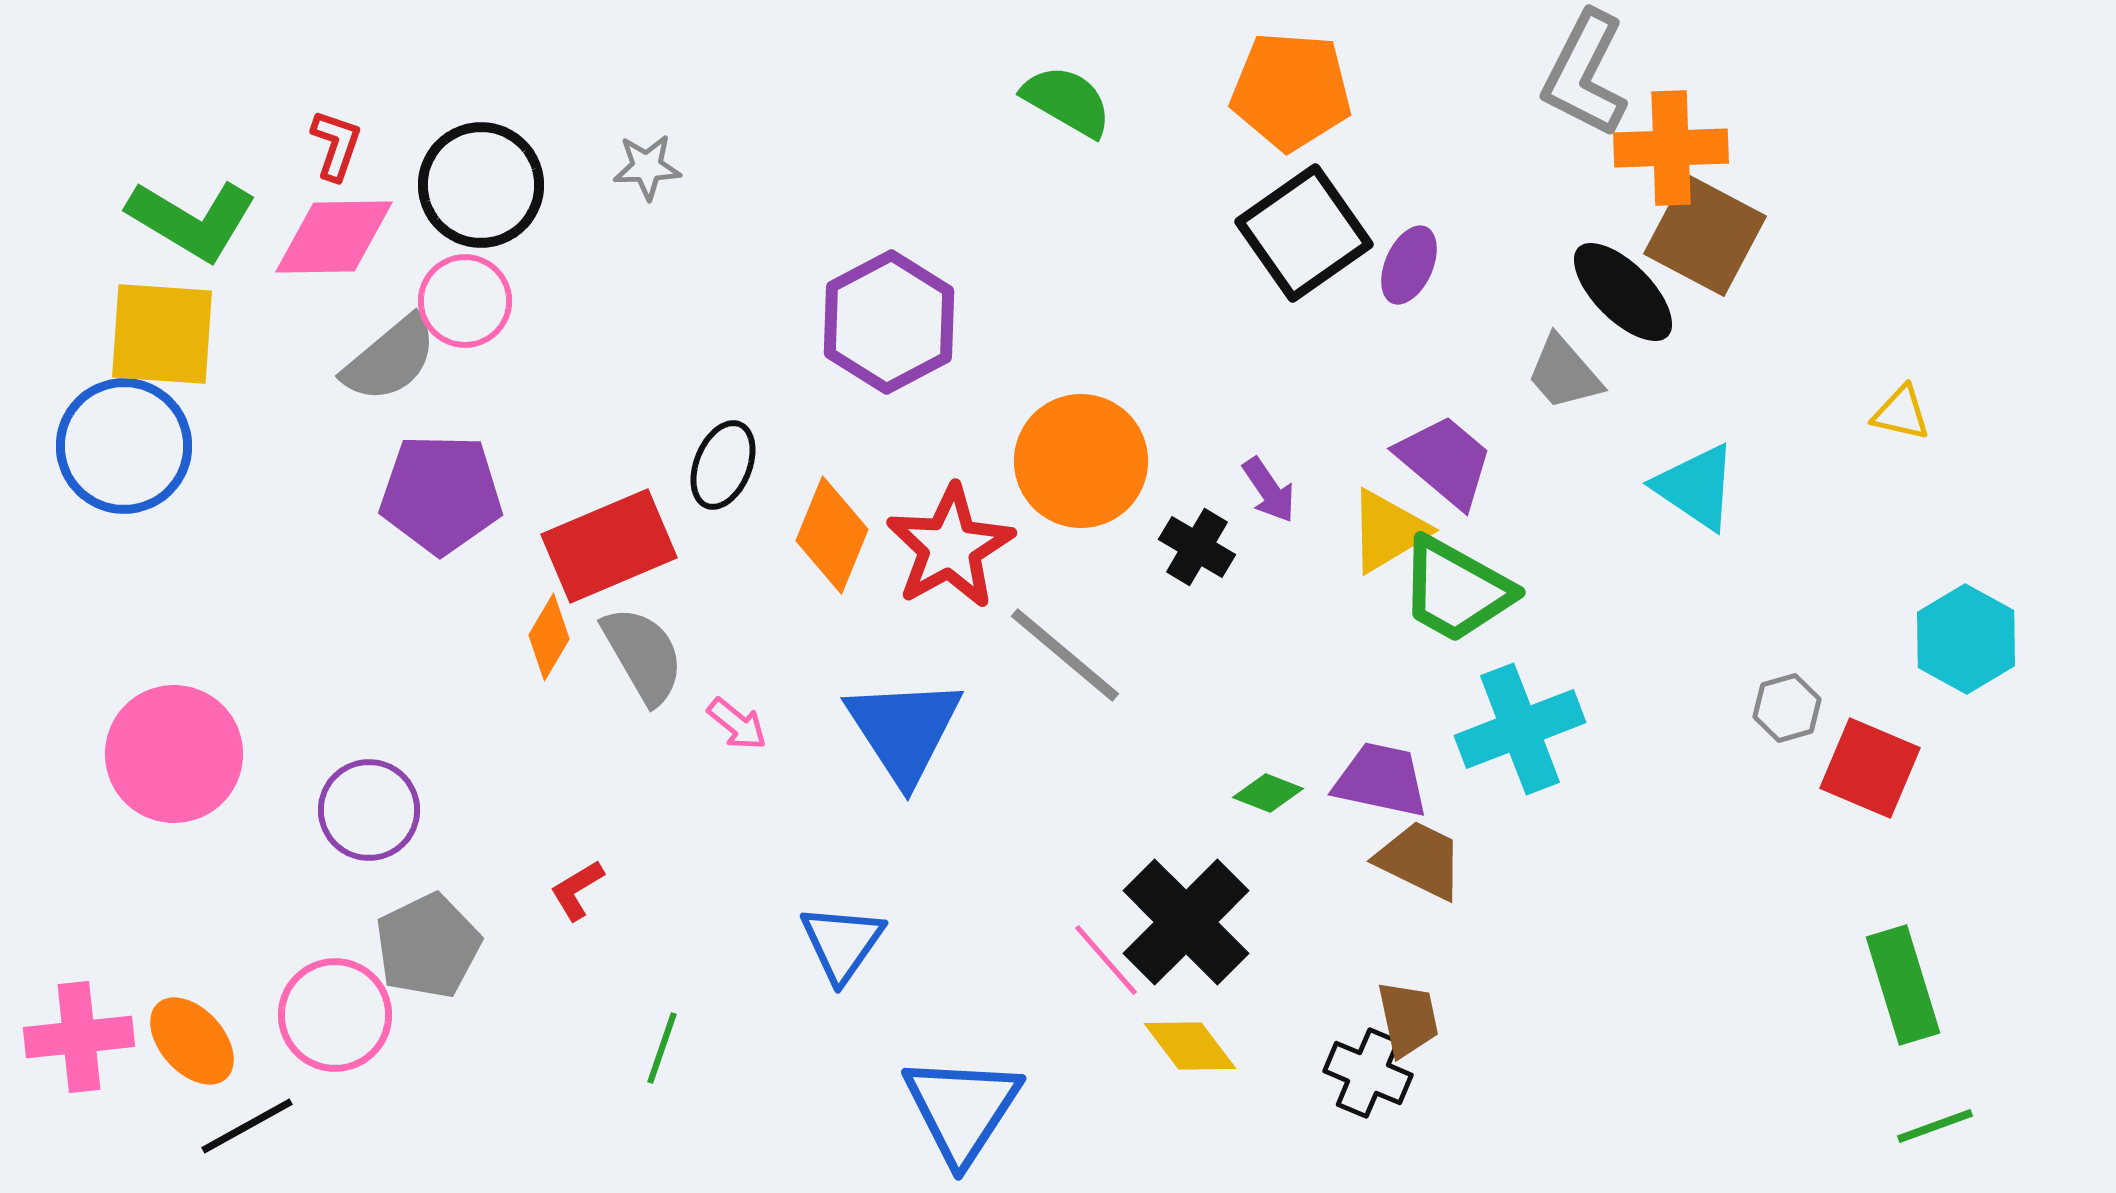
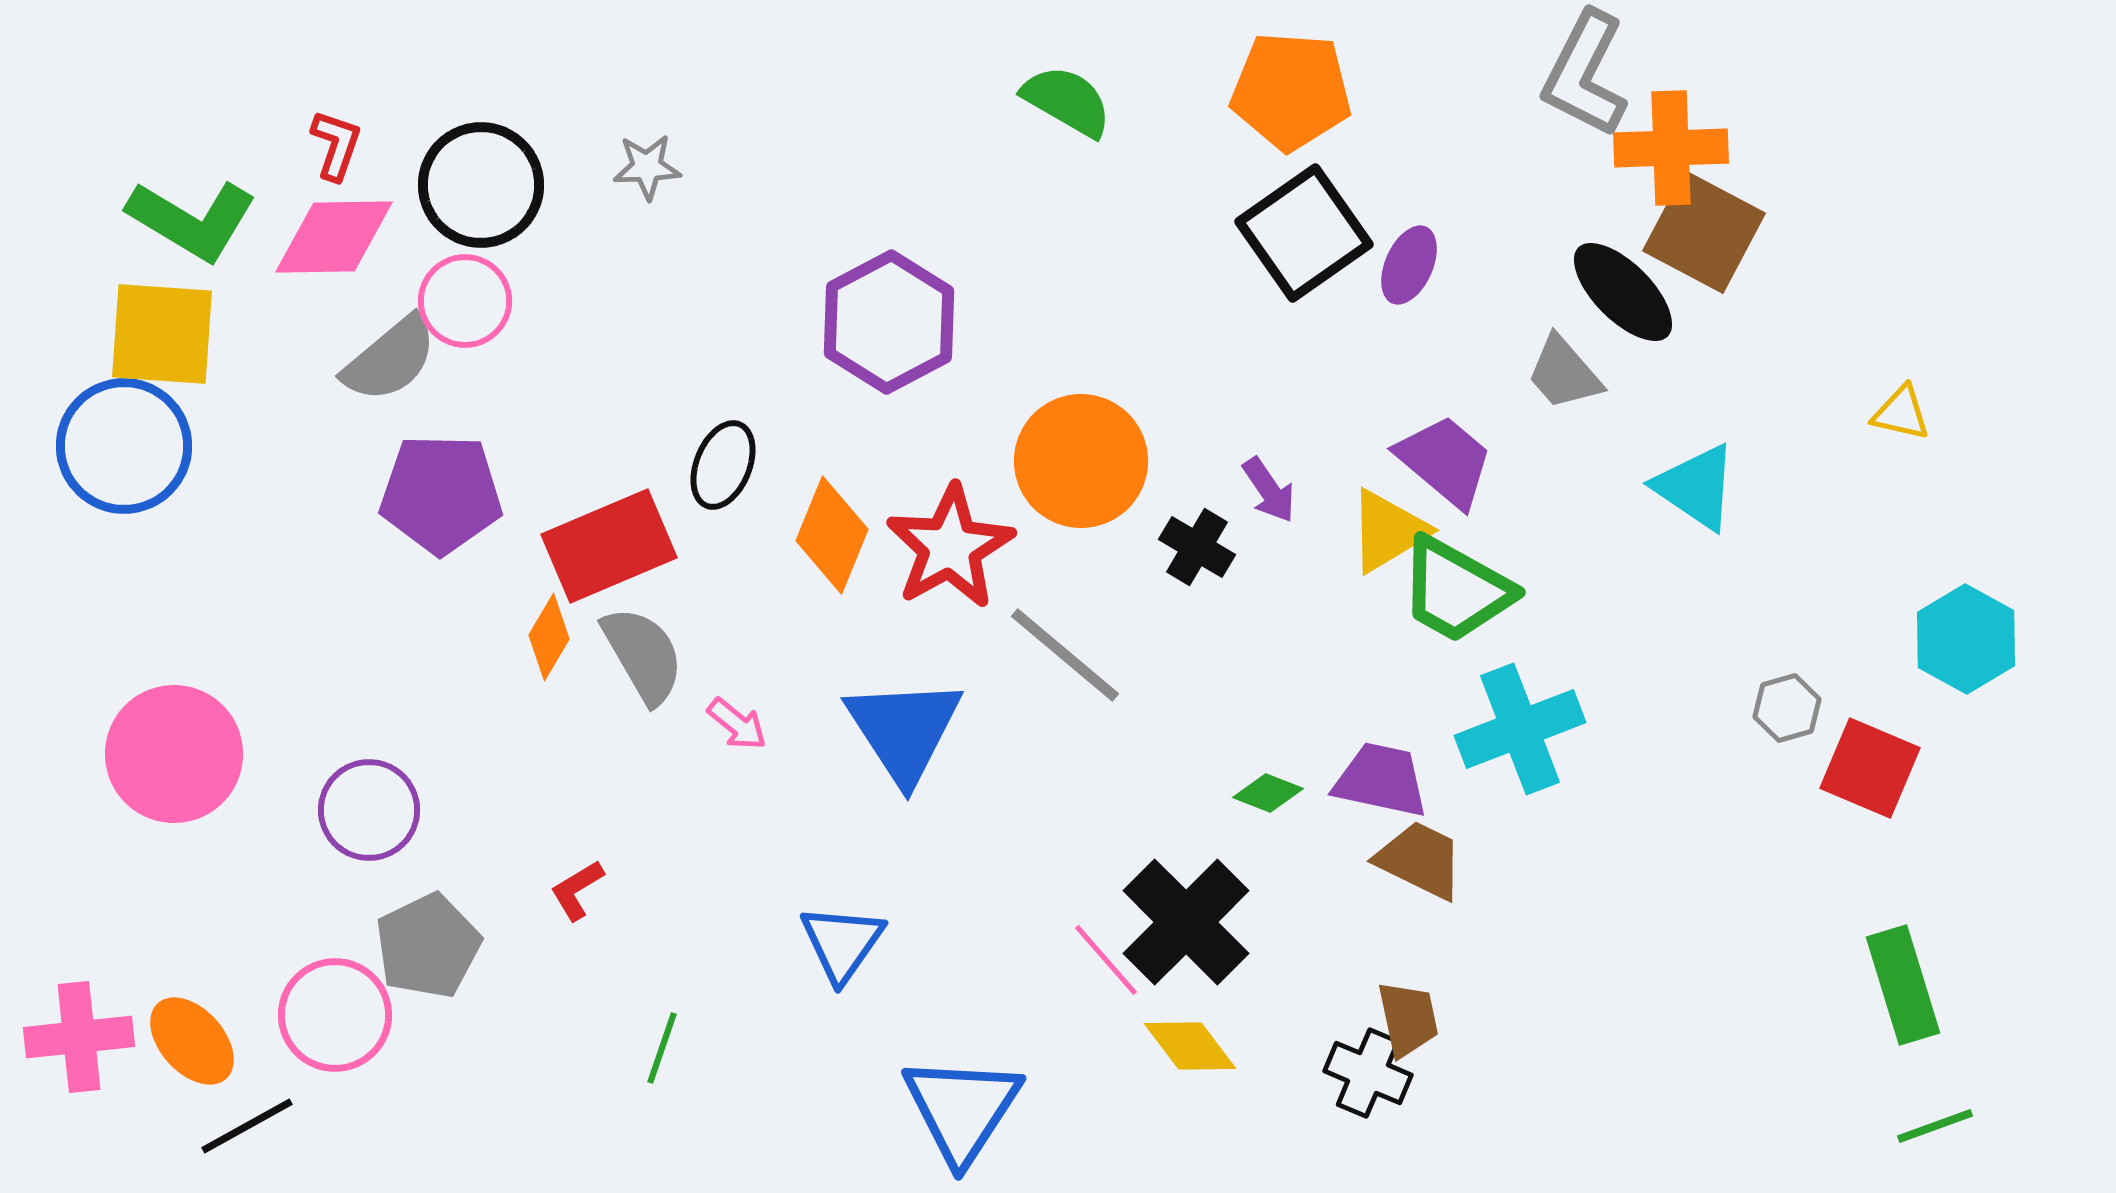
brown square at (1705, 235): moved 1 px left, 3 px up
